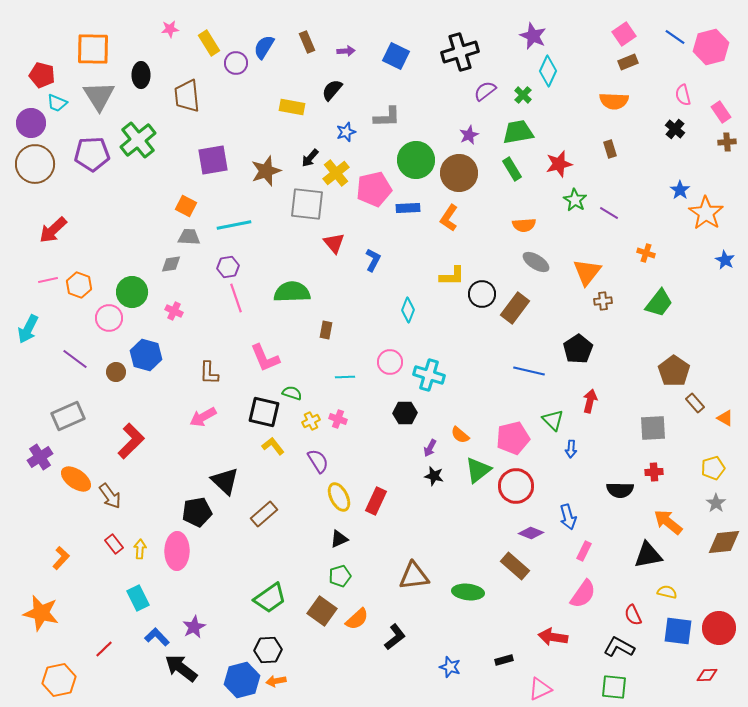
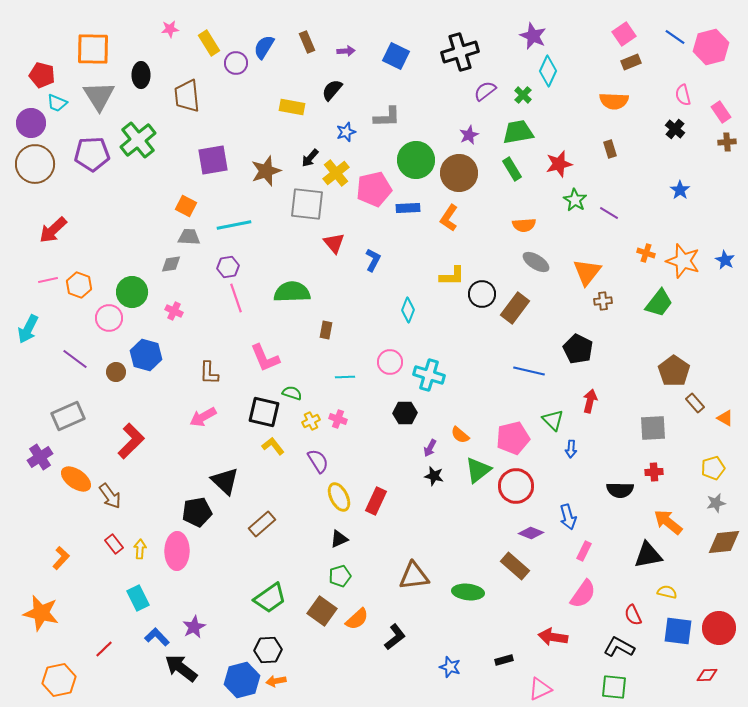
brown rectangle at (628, 62): moved 3 px right
orange star at (706, 213): moved 23 px left, 48 px down; rotated 16 degrees counterclockwise
black pentagon at (578, 349): rotated 12 degrees counterclockwise
gray star at (716, 503): rotated 24 degrees clockwise
brown rectangle at (264, 514): moved 2 px left, 10 px down
